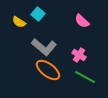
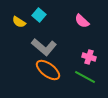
cyan square: moved 1 px right, 1 px down
pink cross: moved 10 px right, 2 px down; rotated 16 degrees counterclockwise
